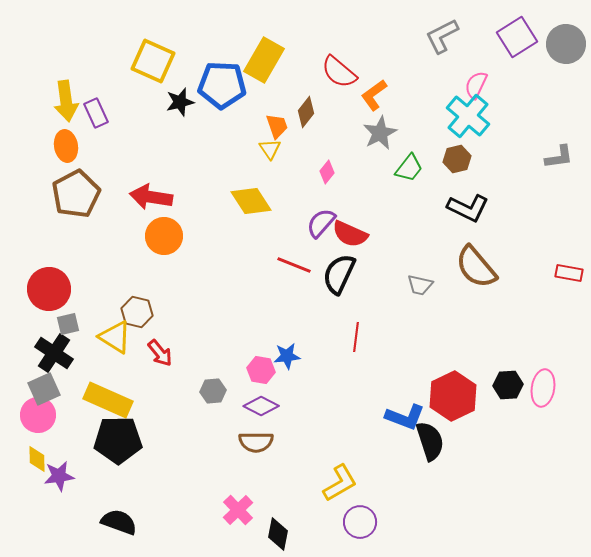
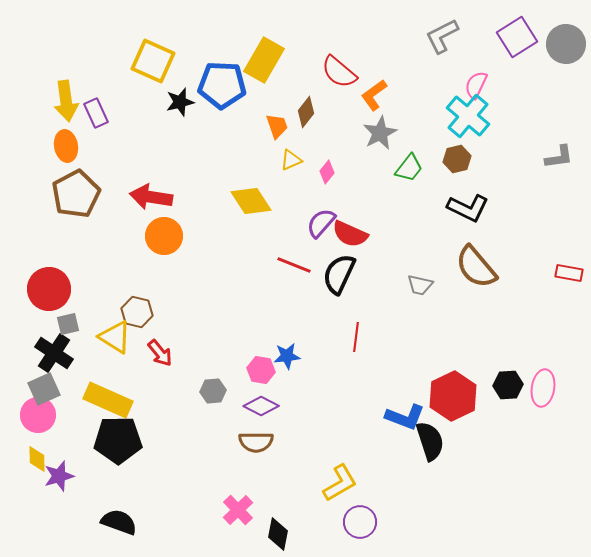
yellow triangle at (270, 149): moved 21 px right, 11 px down; rotated 40 degrees clockwise
purple star at (59, 476): rotated 8 degrees counterclockwise
